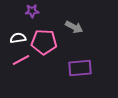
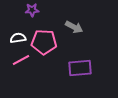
purple star: moved 1 px up
